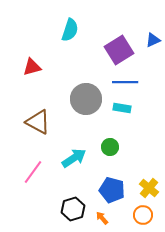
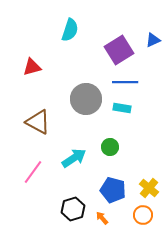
blue pentagon: moved 1 px right
